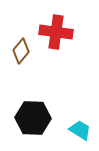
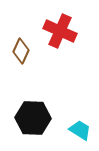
red cross: moved 4 px right, 1 px up; rotated 16 degrees clockwise
brown diamond: rotated 15 degrees counterclockwise
